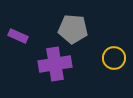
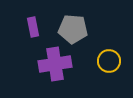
purple rectangle: moved 15 px right, 9 px up; rotated 54 degrees clockwise
yellow circle: moved 5 px left, 3 px down
